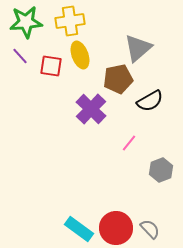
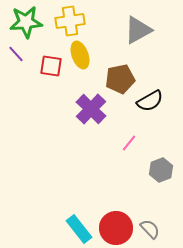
gray triangle: moved 18 px up; rotated 12 degrees clockwise
purple line: moved 4 px left, 2 px up
brown pentagon: moved 2 px right
cyan rectangle: rotated 16 degrees clockwise
